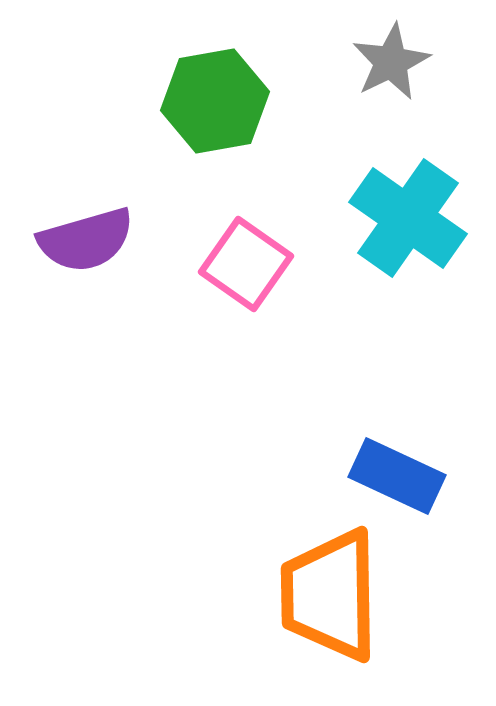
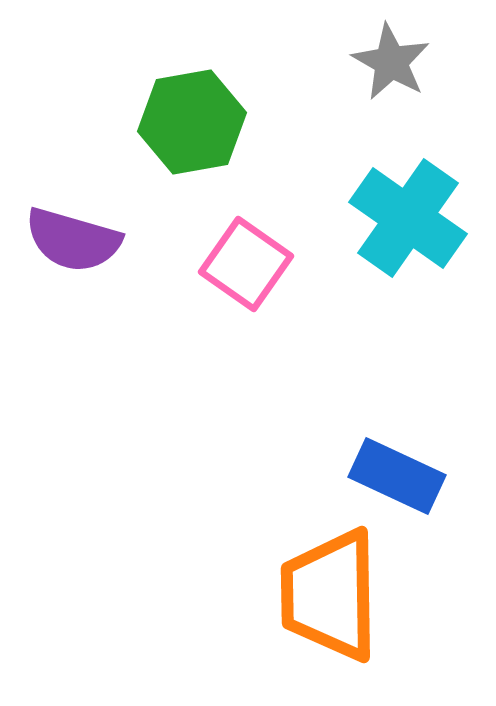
gray star: rotated 16 degrees counterclockwise
green hexagon: moved 23 px left, 21 px down
purple semicircle: moved 13 px left; rotated 32 degrees clockwise
